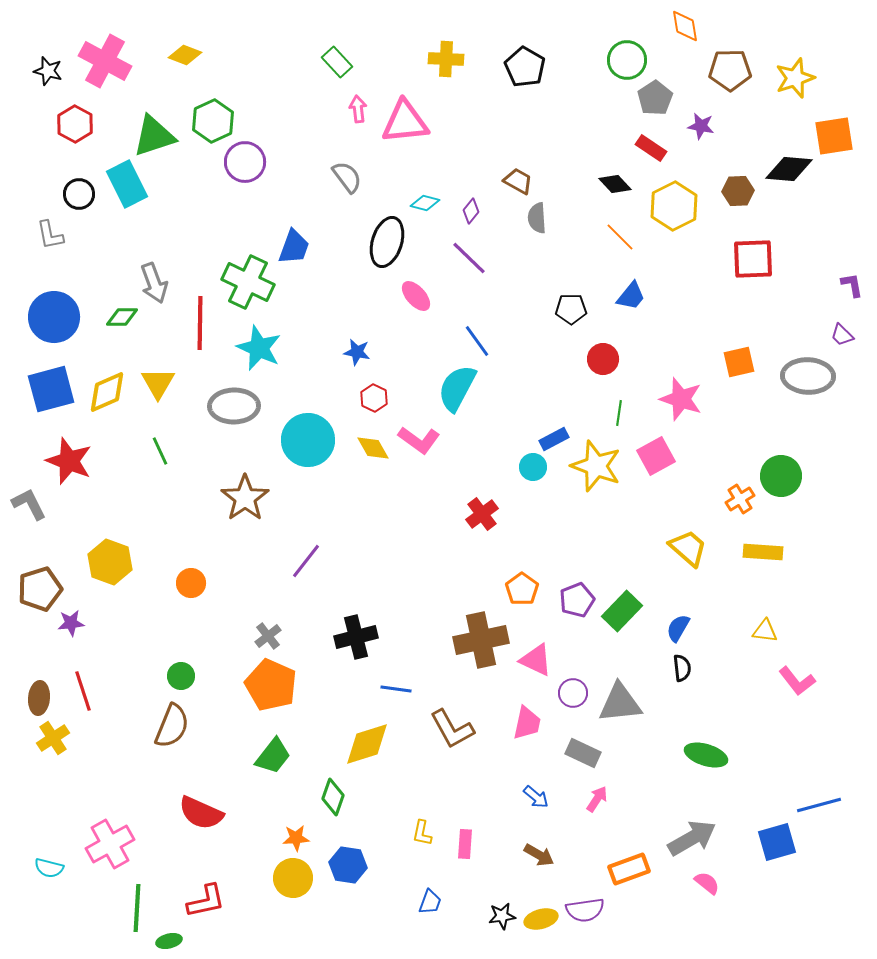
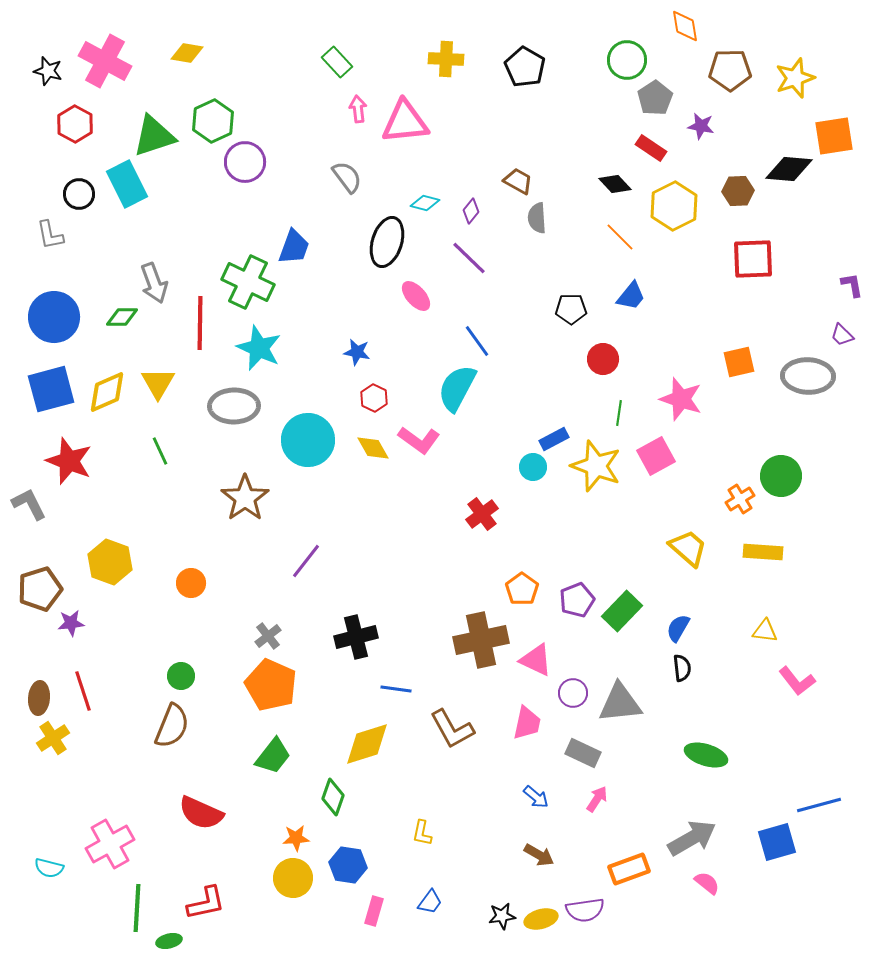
yellow diamond at (185, 55): moved 2 px right, 2 px up; rotated 12 degrees counterclockwise
pink rectangle at (465, 844): moved 91 px left, 67 px down; rotated 12 degrees clockwise
red L-shape at (206, 901): moved 2 px down
blue trapezoid at (430, 902): rotated 16 degrees clockwise
